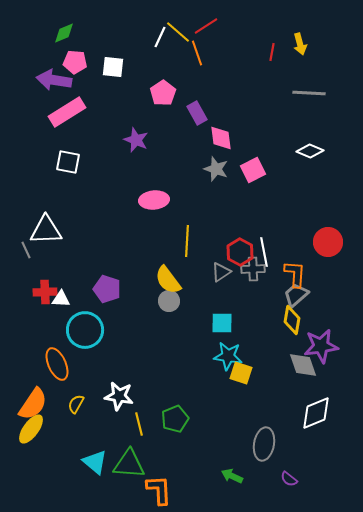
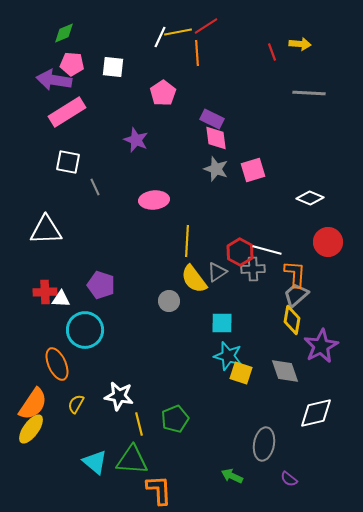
yellow line at (178, 32): rotated 52 degrees counterclockwise
yellow arrow at (300, 44): rotated 70 degrees counterclockwise
red line at (272, 52): rotated 30 degrees counterclockwise
orange line at (197, 53): rotated 15 degrees clockwise
pink pentagon at (75, 62): moved 3 px left, 2 px down
purple rectangle at (197, 113): moved 15 px right, 6 px down; rotated 35 degrees counterclockwise
pink diamond at (221, 138): moved 5 px left
white diamond at (310, 151): moved 47 px down
pink square at (253, 170): rotated 10 degrees clockwise
gray line at (26, 250): moved 69 px right, 63 px up
white line at (264, 252): moved 3 px right, 2 px up; rotated 64 degrees counterclockwise
gray triangle at (221, 272): moved 4 px left
yellow semicircle at (168, 280): moved 26 px right, 1 px up
purple pentagon at (107, 289): moved 6 px left, 4 px up
purple star at (321, 346): rotated 20 degrees counterclockwise
cyan star at (228, 356): rotated 8 degrees clockwise
gray diamond at (303, 365): moved 18 px left, 6 px down
white diamond at (316, 413): rotated 9 degrees clockwise
green triangle at (129, 464): moved 3 px right, 4 px up
